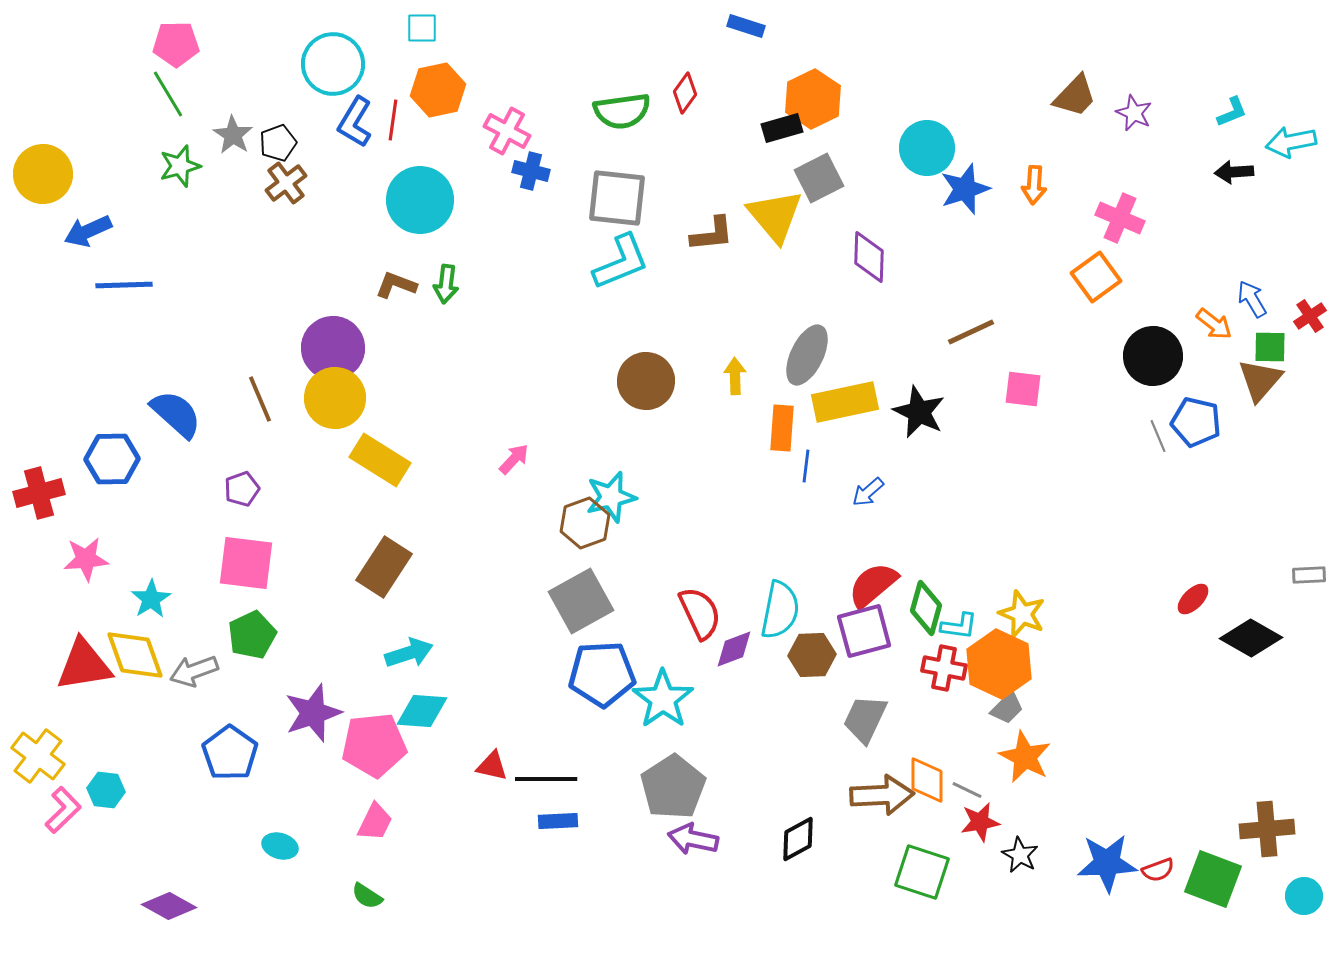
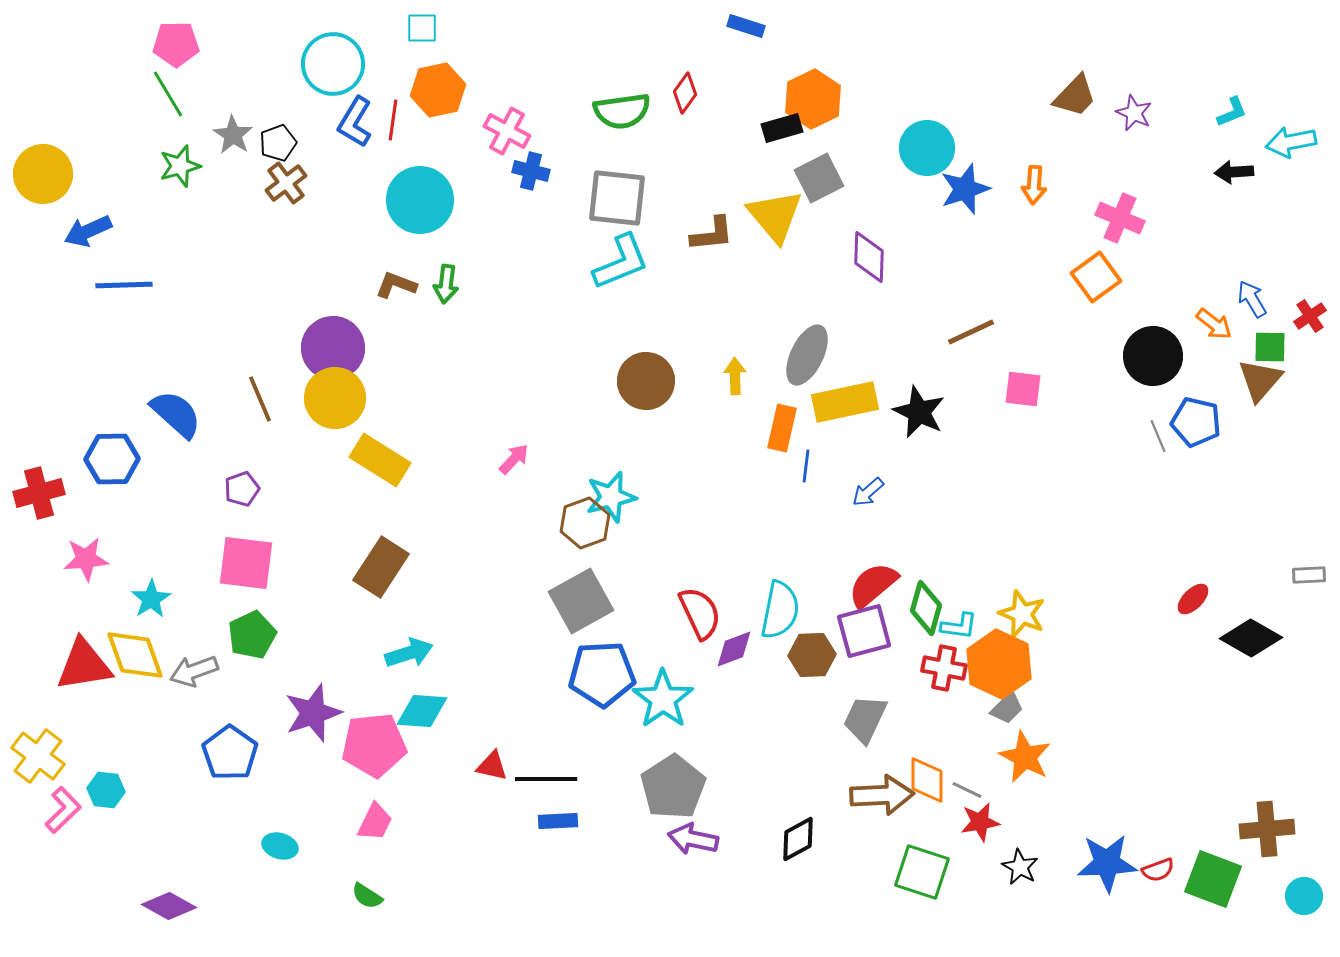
orange rectangle at (782, 428): rotated 9 degrees clockwise
brown rectangle at (384, 567): moved 3 px left
black star at (1020, 855): moved 12 px down
